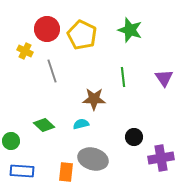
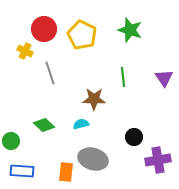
red circle: moved 3 px left
gray line: moved 2 px left, 2 px down
purple cross: moved 3 px left, 2 px down
